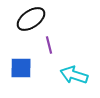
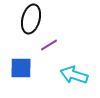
black ellipse: rotated 40 degrees counterclockwise
purple line: rotated 72 degrees clockwise
